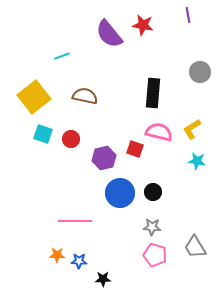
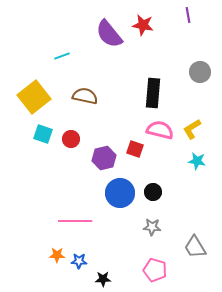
pink semicircle: moved 1 px right, 2 px up
pink pentagon: moved 15 px down
